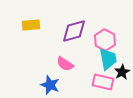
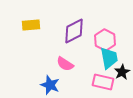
purple diamond: rotated 12 degrees counterclockwise
cyan trapezoid: moved 1 px right, 1 px up
